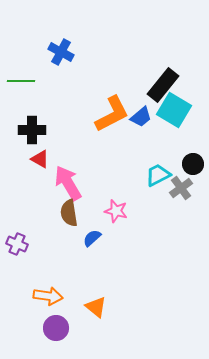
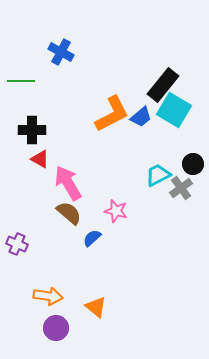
brown semicircle: rotated 140 degrees clockwise
